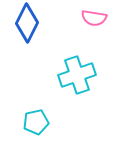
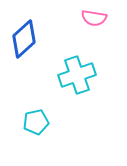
blue diamond: moved 3 px left, 16 px down; rotated 21 degrees clockwise
